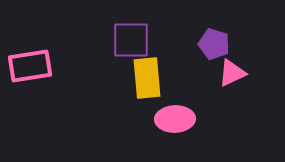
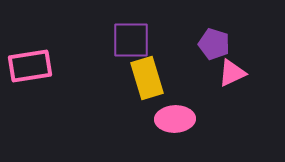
yellow rectangle: rotated 12 degrees counterclockwise
